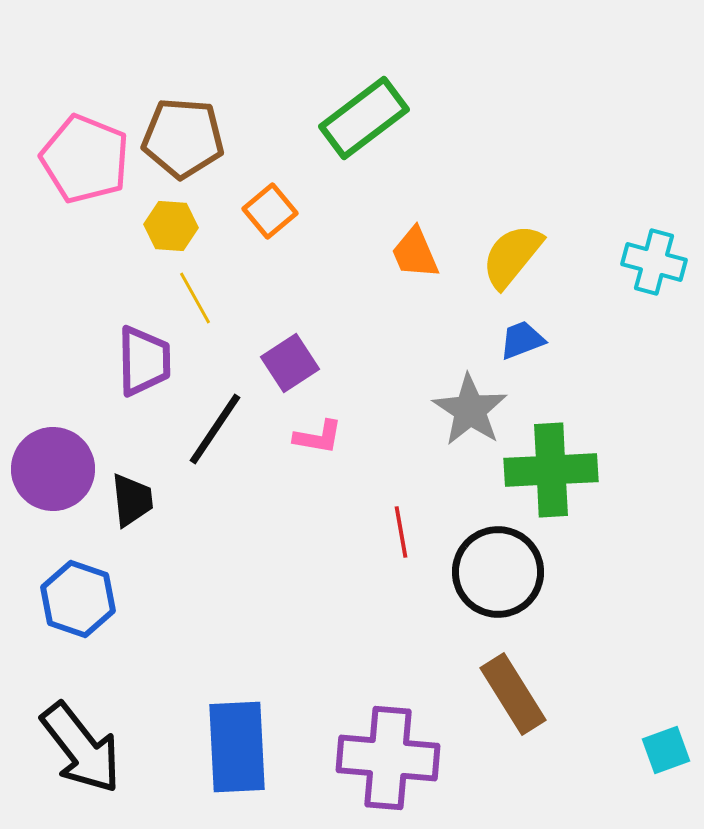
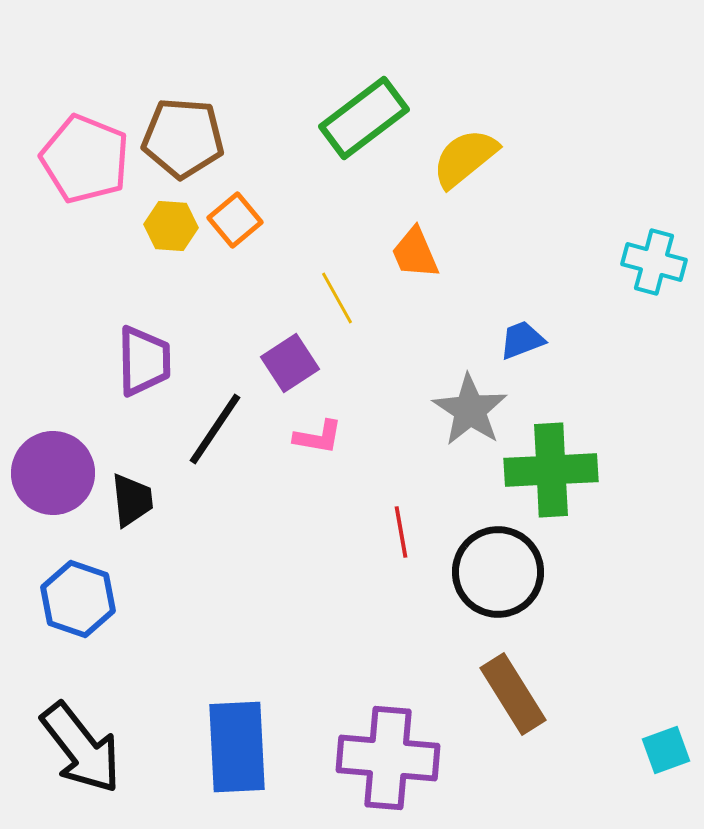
orange square: moved 35 px left, 9 px down
yellow semicircle: moved 47 px left, 98 px up; rotated 12 degrees clockwise
yellow line: moved 142 px right
purple circle: moved 4 px down
